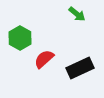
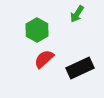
green arrow: rotated 84 degrees clockwise
green hexagon: moved 17 px right, 8 px up
